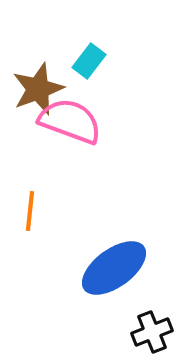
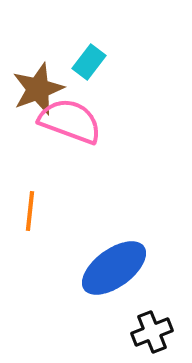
cyan rectangle: moved 1 px down
